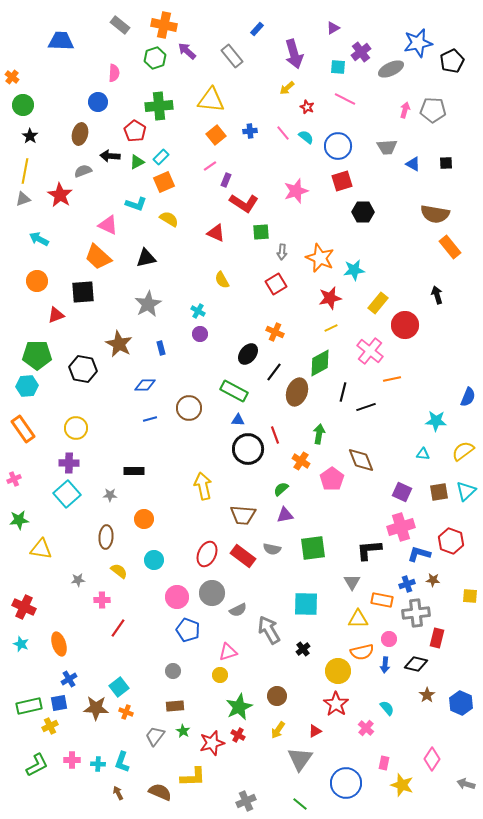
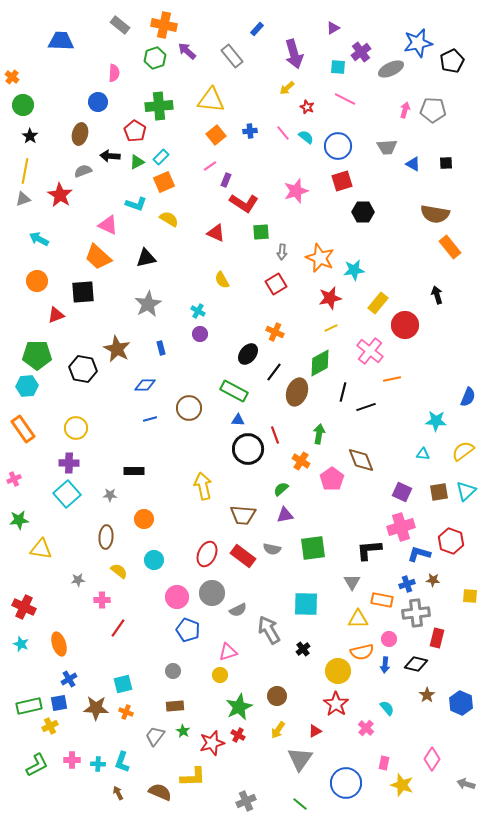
brown star at (119, 344): moved 2 px left, 5 px down
cyan square at (119, 687): moved 4 px right, 3 px up; rotated 24 degrees clockwise
